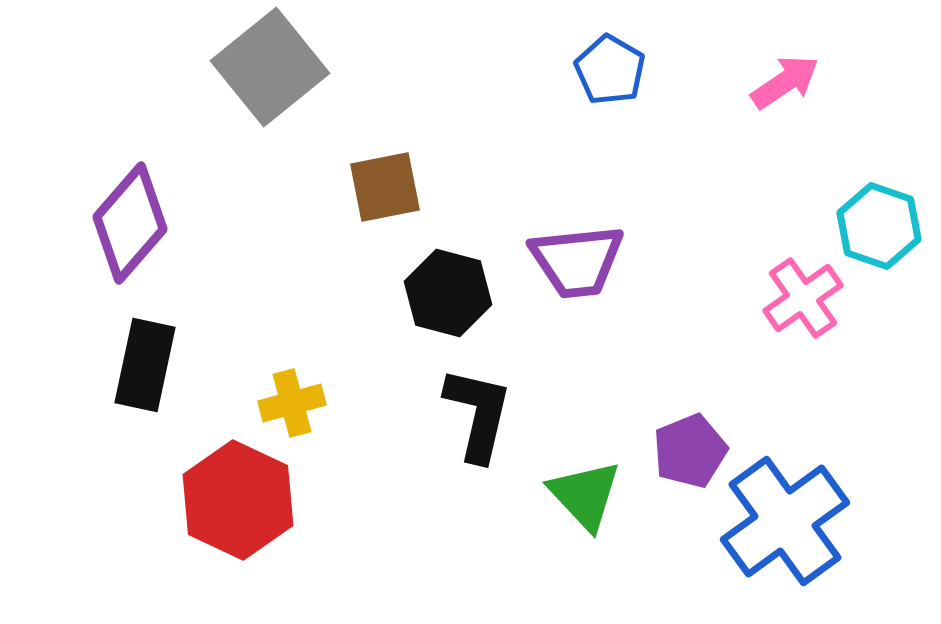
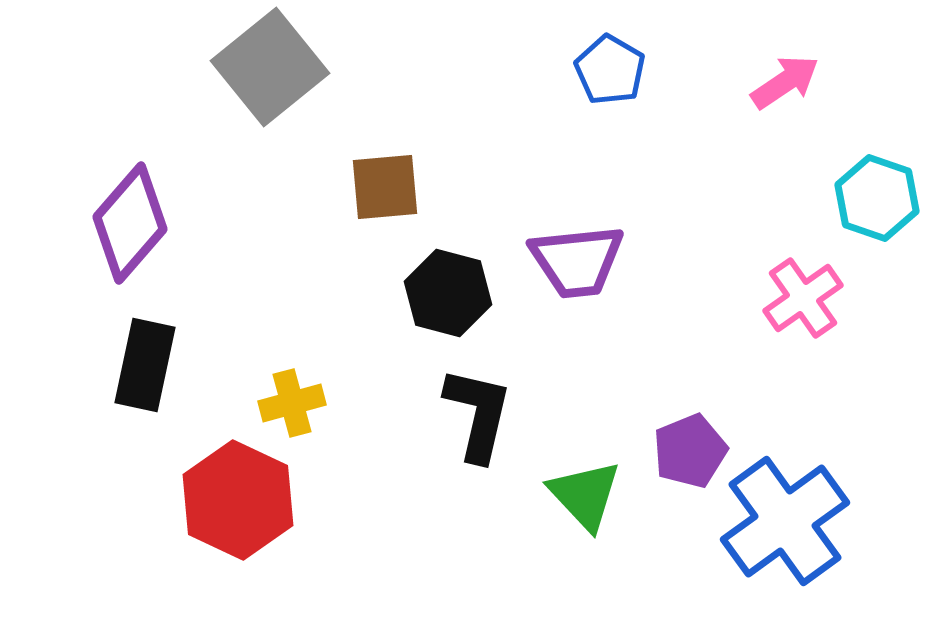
brown square: rotated 6 degrees clockwise
cyan hexagon: moved 2 px left, 28 px up
